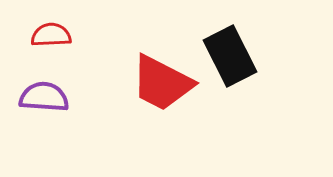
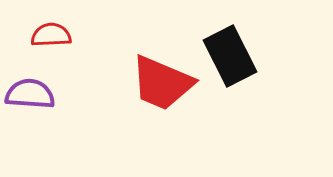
red trapezoid: rotated 4 degrees counterclockwise
purple semicircle: moved 14 px left, 3 px up
